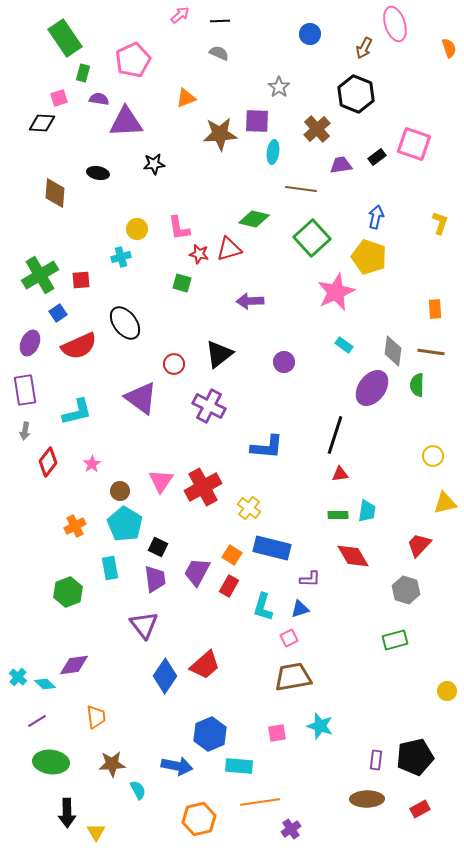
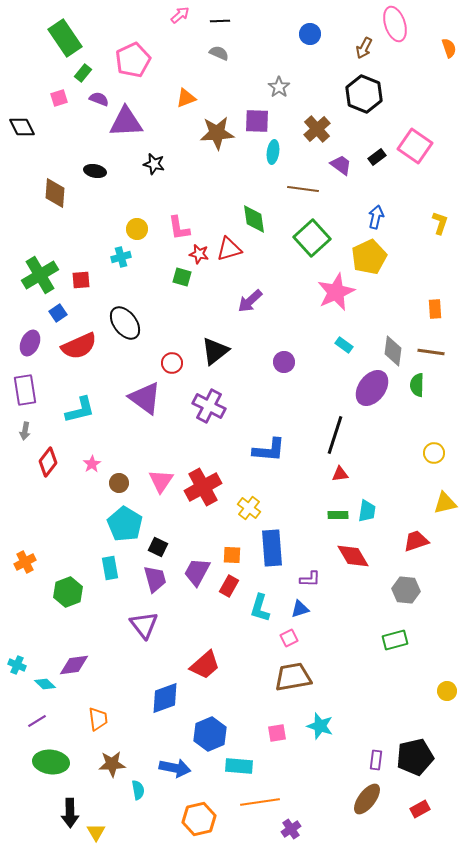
green rectangle at (83, 73): rotated 24 degrees clockwise
black hexagon at (356, 94): moved 8 px right
purple semicircle at (99, 99): rotated 12 degrees clockwise
black diamond at (42, 123): moved 20 px left, 4 px down; rotated 60 degrees clockwise
brown star at (220, 134): moved 3 px left, 1 px up
pink square at (414, 144): moved 1 px right, 2 px down; rotated 16 degrees clockwise
black star at (154, 164): rotated 20 degrees clockwise
purple trapezoid at (341, 165): rotated 45 degrees clockwise
black ellipse at (98, 173): moved 3 px left, 2 px up
brown line at (301, 189): moved 2 px right
green diamond at (254, 219): rotated 68 degrees clockwise
yellow pentagon at (369, 257): rotated 28 degrees clockwise
green square at (182, 283): moved 6 px up
purple arrow at (250, 301): rotated 40 degrees counterclockwise
black triangle at (219, 354): moved 4 px left, 3 px up
red circle at (174, 364): moved 2 px left, 1 px up
purple triangle at (141, 398): moved 4 px right
cyan L-shape at (77, 412): moved 3 px right, 2 px up
blue L-shape at (267, 447): moved 2 px right, 3 px down
yellow circle at (433, 456): moved 1 px right, 3 px up
brown circle at (120, 491): moved 1 px left, 8 px up
orange cross at (75, 526): moved 50 px left, 36 px down
red trapezoid at (419, 545): moved 3 px left, 4 px up; rotated 28 degrees clockwise
blue rectangle at (272, 548): rotated 72 degrees clockwise
orange square at (232, 555): rotated 30 degrees counterclockwise
purple trapezoid at (155, 579): rotated 8 degrees counterclockwise
gray hexagon at (406, 590): rotated 12 degrees counterclockwise
cyan L-shape at (263, 607): moved 3 px left, 1 px down
blue diamond at (165, 676): moved 22 px down; rotated 36 degrees clockwise
cyan cross at (18, 677): moved 1 px left, 12 px up; rotated 18 degrees counterclockwise
orange trapezoid at (96, 717): moved 2 px right, 2 px down
blue arrow at (177, 766): moved 2 px left, 2 px down
cyan semicircle at (138, 790): rotated 18 degrees clockwise
brown ellipse at (367, 799): rotated 52 degrees counterclockwise
black arrow at (67, 813): moved 3 px right
